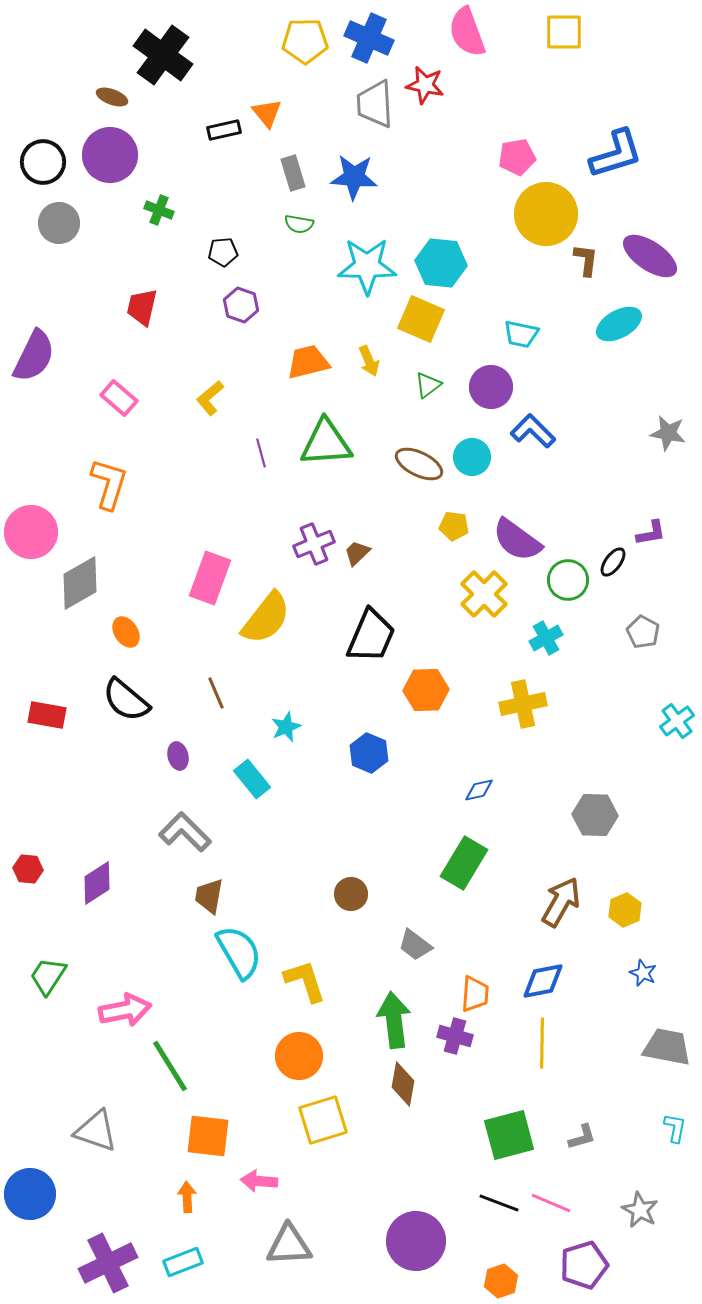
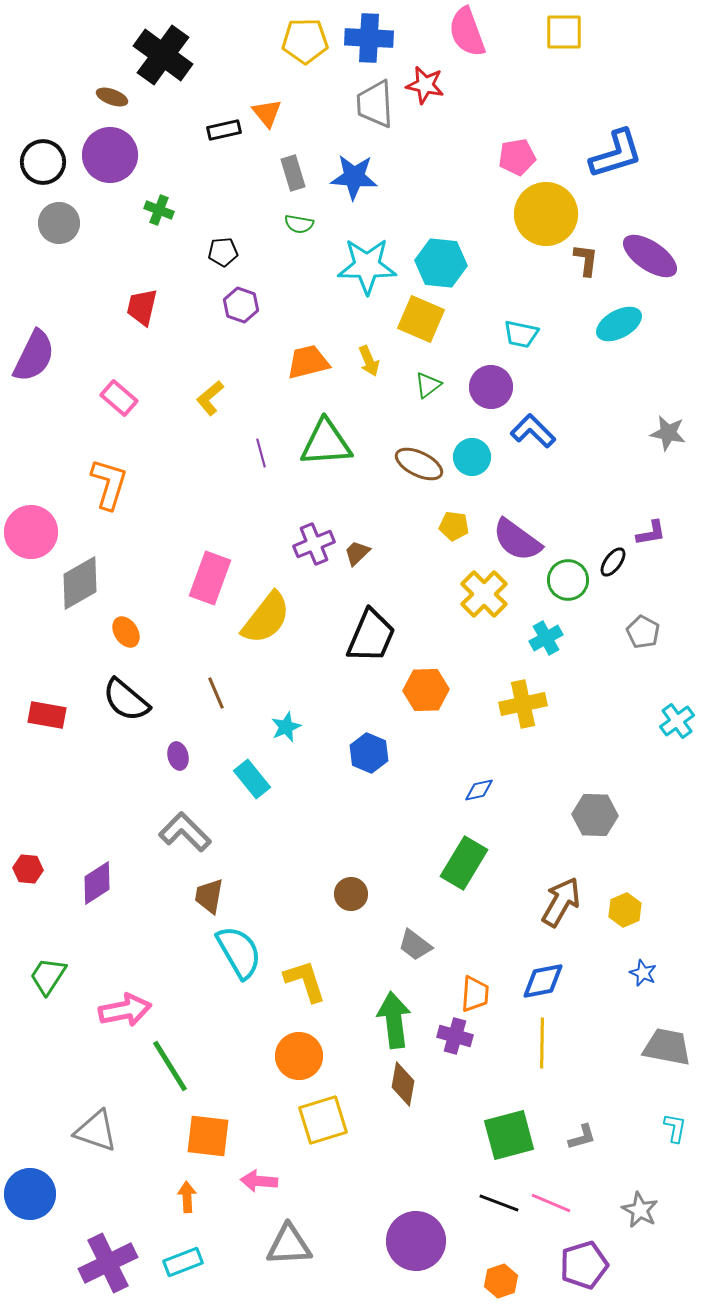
blue cross at (369, 38): rotated 21 degrees counterclockwise
